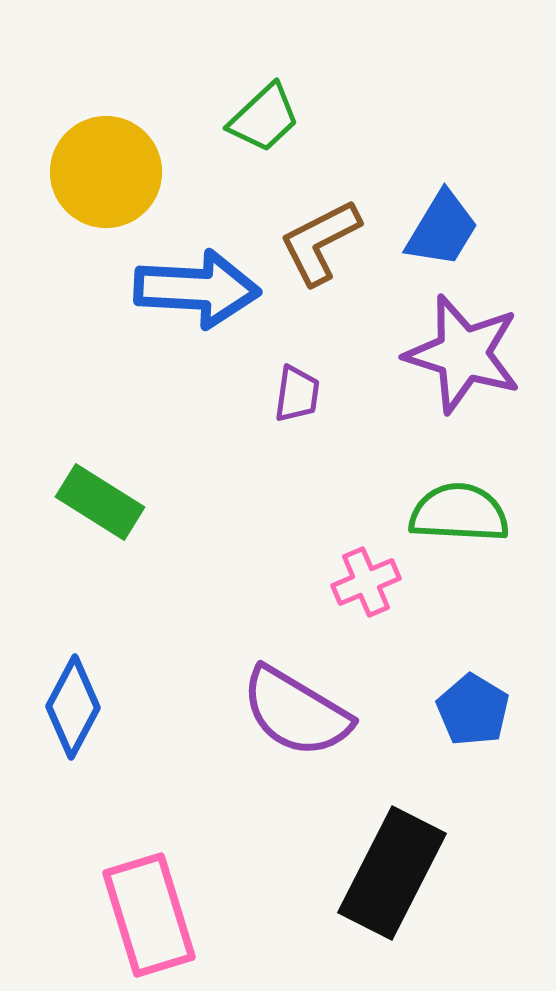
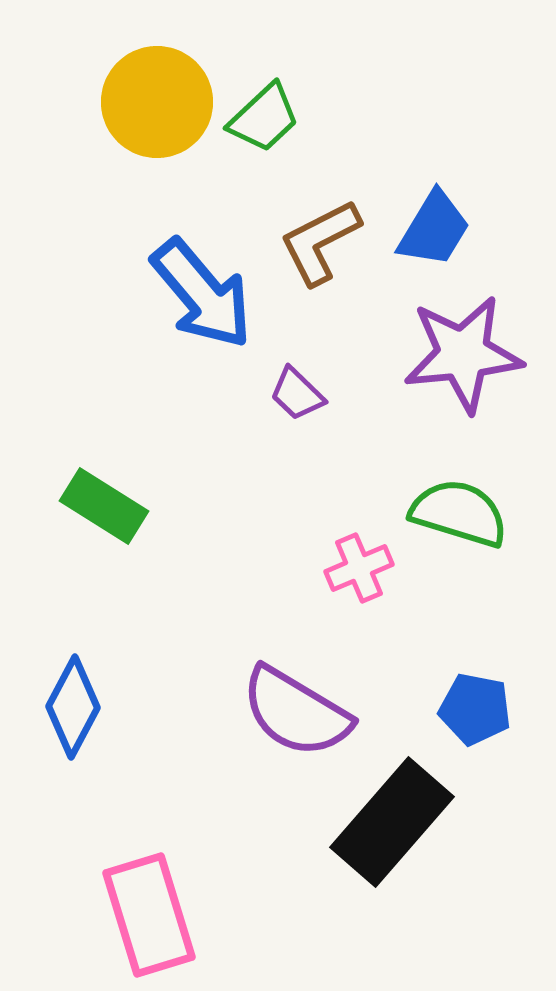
yellow circle: moved 51 px right, 70 px up
blue trapezoid: moved 8 px left
blue arrow: moved 5 px right, 5 px down; rotated 47 degrees clockwise
purple star: rotated 23 degrees counterclockwise
purple trapezoid: rotated 126 degrees clockwise
green rectangle: moved 4 px right, 4 px down
green semicircle: rotated 14 degrees clockwise
pink cross: moved 7 px left, 14 px up
blue pentagon: moved 2 px right, 1 px up; rotated 20 degrees counterclockwise
black rectangle: moved 51 px up; rotated 14 degrees clockwise
